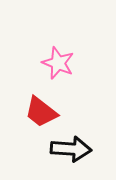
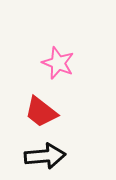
black arrow: moved 26 px left, 7 px down; rotated 9 degrees counterclockwise
